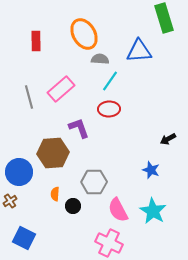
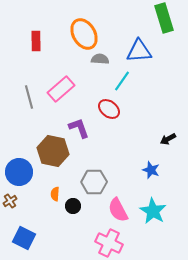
cyan line: moved 12 px right
red ellipse: rotated 40 degrees clockwise
brown hexagon: moved 2 px up; rotated 16 degrees clockwise
